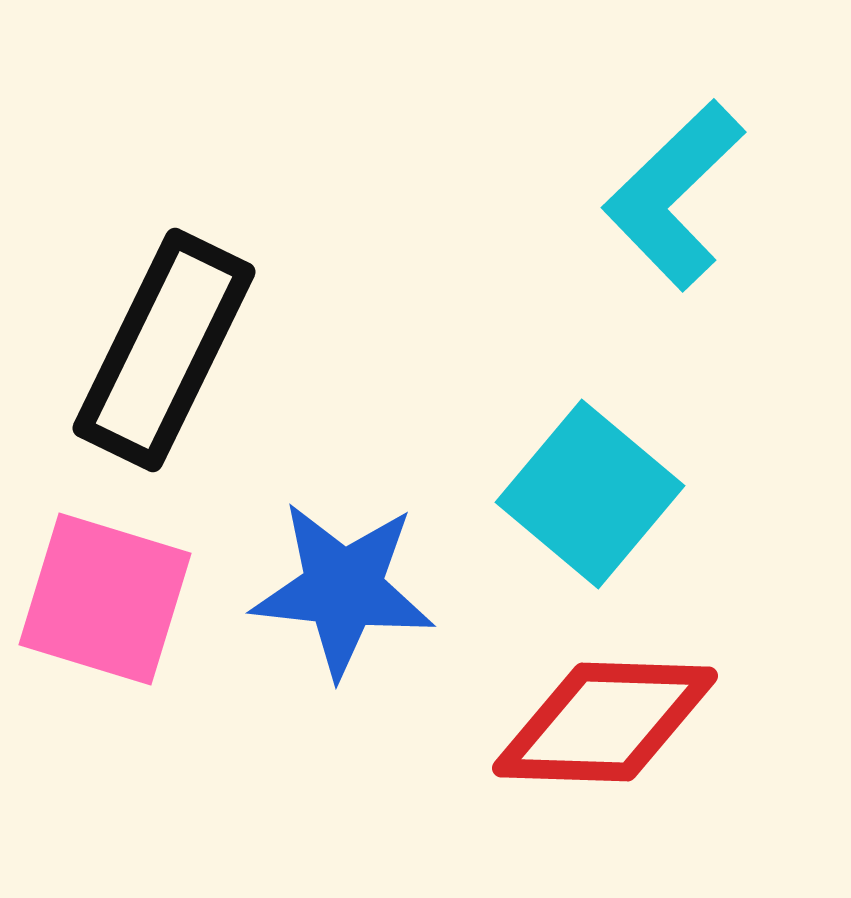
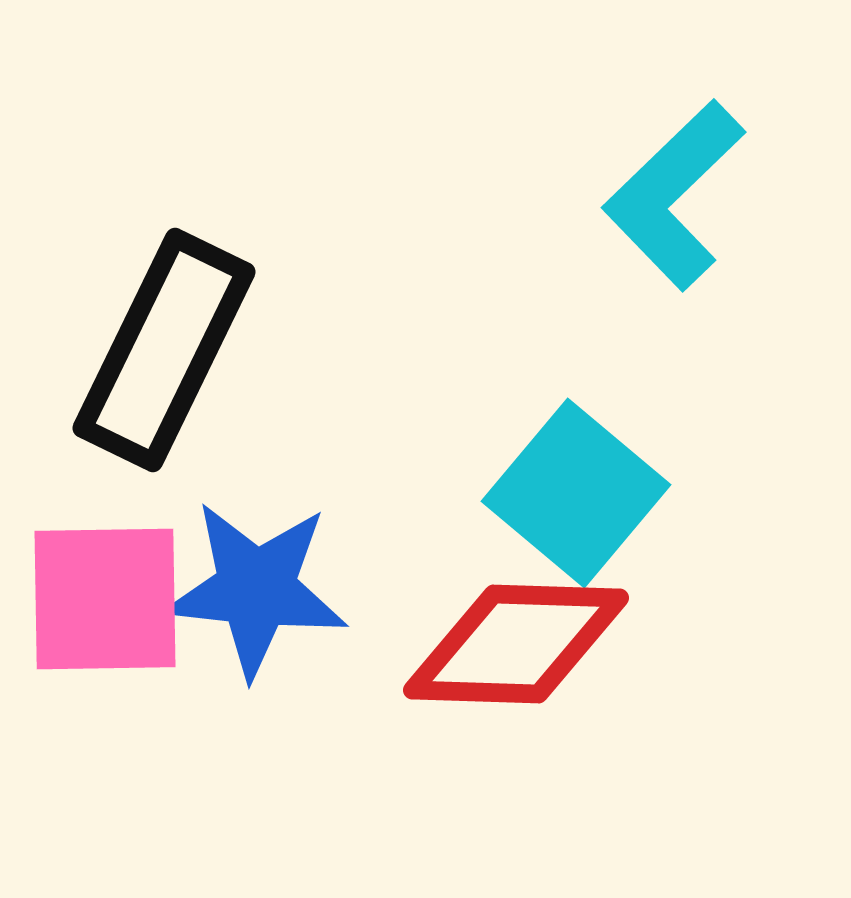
cyan square: moved 14 px left, 1 px up
blue star: moved 87 px left
pink square: rotated 18 degrees counterclockwise
red diamond: moved 89 px left, 78 px up
